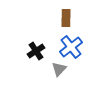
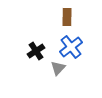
brown rectangle: moved 1 px right, 1 px up
gray triangle: moved 1 px left, 1 px up
